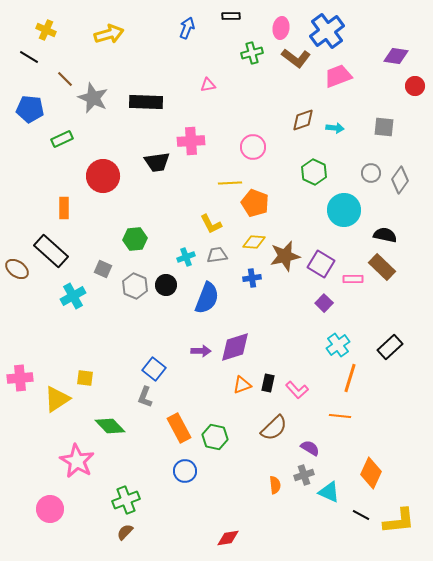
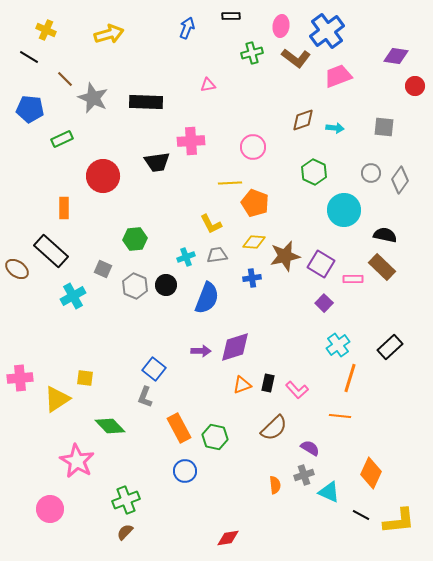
pink ellipse at (281, 28): moved 2 px up
